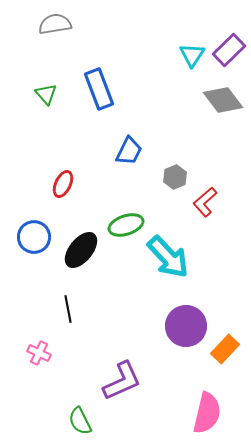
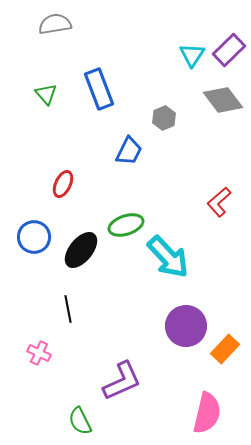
gray hexagon: moved 11 px left, 59 px up
red L-shape: moved 14 px right
